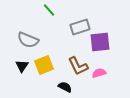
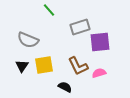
yellow square: rotated 12 degrees clockwise
